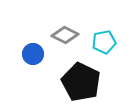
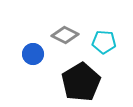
cyan pentagon: rotated 15 degrees clockwise
black pentagon: rotated 15 degrees clockwise
